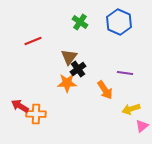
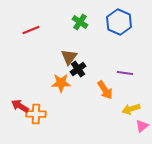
red line: moved 2 px left, 11 px up
orange star: moved 6 px left
